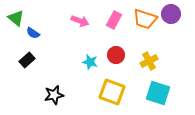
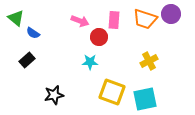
pink rectangle: rotated 24 degrees counterclockwise
red circle: moved 17 px left, 18 px up
cyan star: rotated 14 degrees counterclockwise
cyan square: moved 13 px left, 6 px down; rotated 30 degrees counterclockwise
